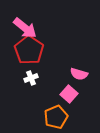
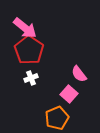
pink semicircle: rotated 36 degrees clockwise
orange pentagon: moved 1 px right, 1 px down
